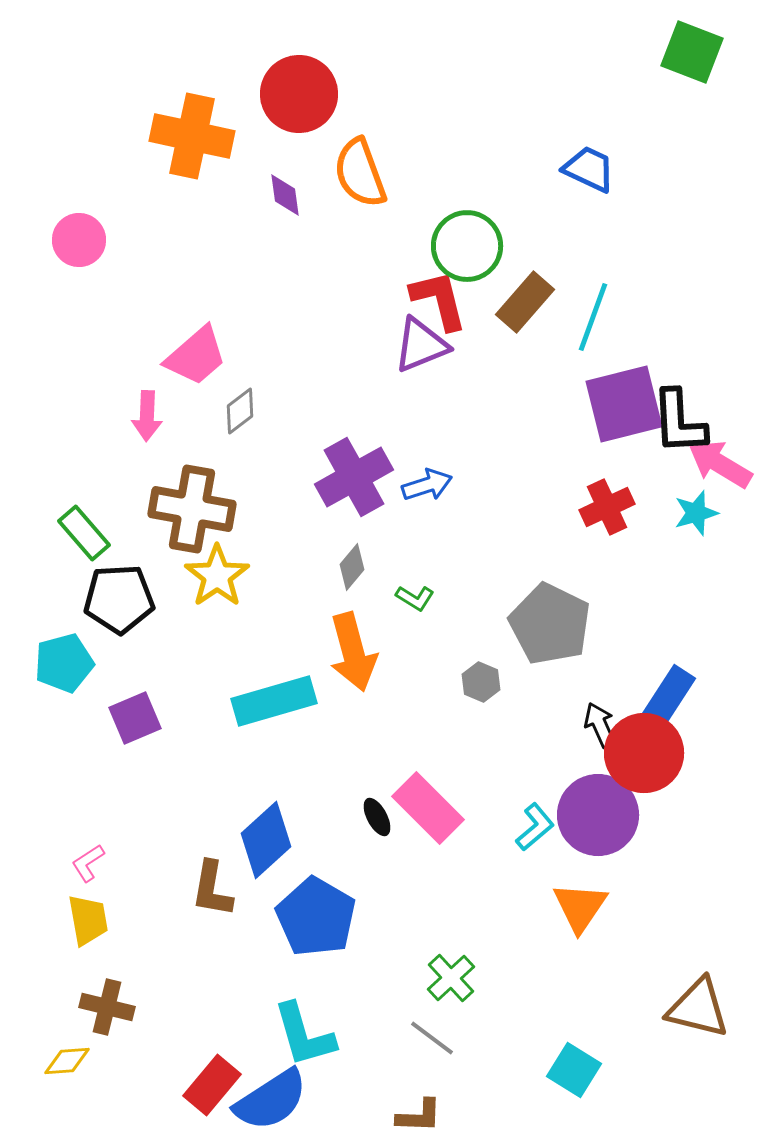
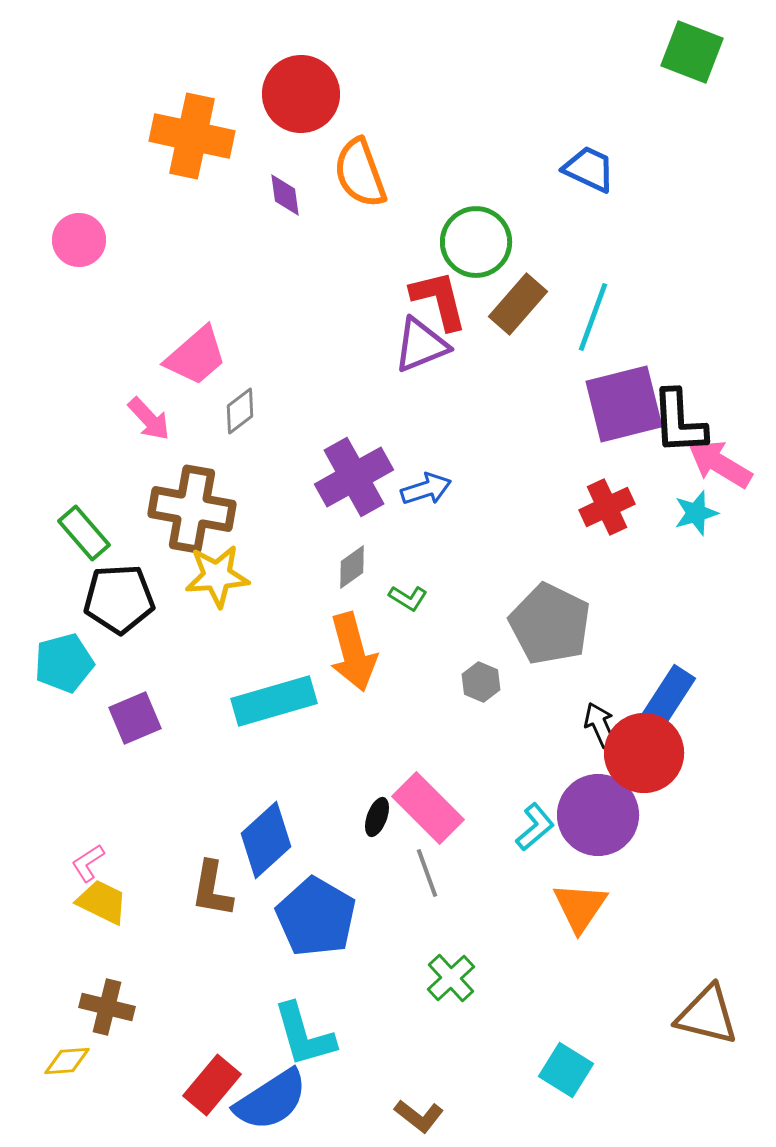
red circle at (299, 94): moved 2 px right
green circle at (467, 246): moved 9 px right, 4 px up
brown rectangle at (525, 302): moved 7 px left, 2 px down
pink arrow at (147, 416): moved 2 px right, 3 px down; rotated 45 degrees counterclockwise
blue arrow at (427, 485): moved 1 px left, 4 px down
gray diamond at (352, 567): rotated 15 degrees clockwise
yellow star at (217, 576): rotated 30 degrees clockwise
green L-shape at (415, 598): moved 7 px left
black ellipse at (377, 817): rotated 48 degrees clockwise
yellow trapezoid at (88, 920): moved 14 px right, 18 px up; rotated 54 degrees counterclockwise
brown triangle at (698, 1008): moved 9 px right, 7 px down
gray line at (432, 1038): moved 5 px left, 165 px up; rotated 33 degrees clockwise
cyan square at (574, 1070): moved 8 px left
brown L-shape at (419, 1116): rotated 36 degrees clockwise
